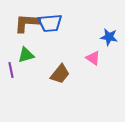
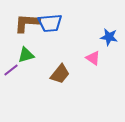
purple line: rotated 63 degrees clockwise
